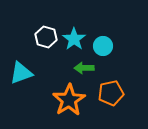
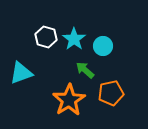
green arrow: moved 1 px right, 2 px down; rotated 42 degrees clockwise
